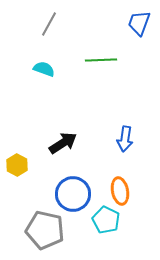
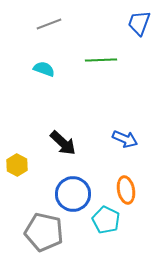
gray line: rotated 40 degrees clockwise
blue arrow: rotated 75 degrees counterclockwise
black arrow: rotated 76 degrees clockwise
orange ellipse: moved 6 px right, 1 px up
gray pentagon: moved 1 px left, 2 px down
